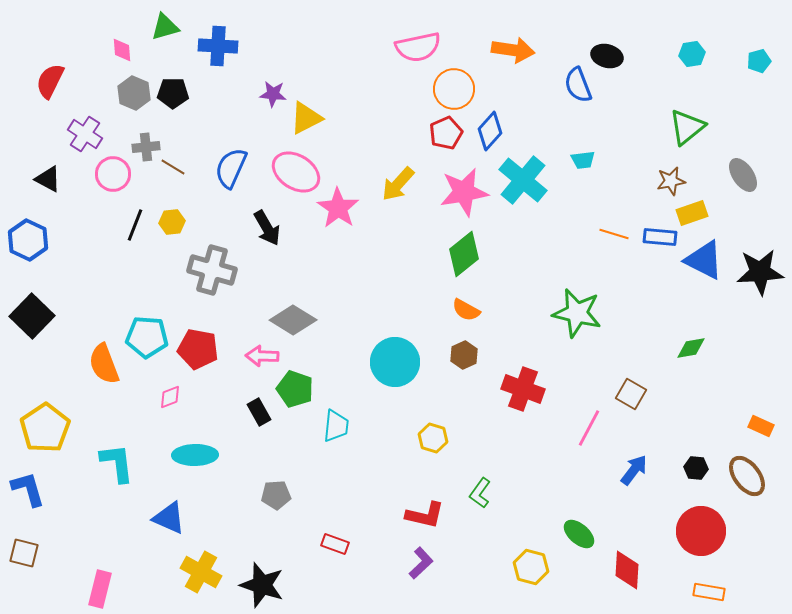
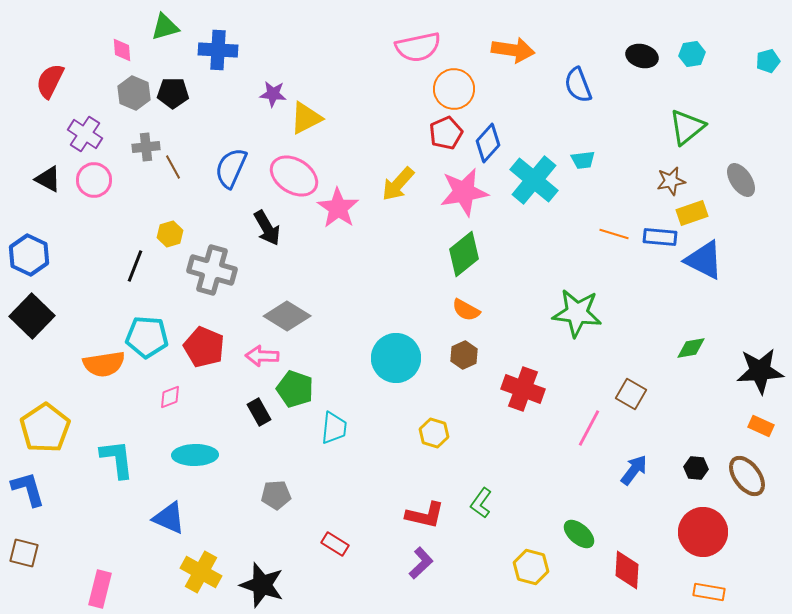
blue cross at (218, 46): moved 4 px down
black ellipse at (607, 56): moved 35 px right
cyan pentagon at (759, 61): moved 9 px right
blue diamond at (490, 131): moved 2 px left, 12 px down
brown line at (173, 167): rotated 30 degrees clockwise
pink ellipse at (296, 172): moved 2 px left, 4 px down
pink circle at (113, 174): moved 19 px left, 6 px down
gray ellipse at (743, 175): moved 2 px left, 5 px down
cyan cross at (523, 180): moved 11 px right
yellow hexagon at (172, 222): moved 2 px left, 12 px down; rotated 10 degrees counterclockwise
black line at (135, 225): moved 41 px down
blue hexagon at (28, 240): moved 1 px right, 15 px down
black star at (760, 272): moved 99 px down
green star at (577, 313): rotated 6 degrees counterclockwise
gray diamond at (293, 320): moved 6 px left, 4 px up
red pentagon at (198, 349): moved 6 px right, 2 px up; rotated 12 degrees clockwise
cyan circle at (395, 362): moved 1 px right, 4 px up
orange semicircle at (104, 364): rotated 78 degrees counterclockwise
cyan trapezoid at (336, 426): moved 2 px left, 2 px down
yellow hexagon at (433, 438): moved 1 px right, 5 px up
cyan L-shape at (117, 463): moved 4 px up
green L-shape at (480, 493): moved 1 px right, 10 px down
red circle at (701, 531): moved 2 px right, 1 px down
red rectangle at (335, 544): rotated 12 degrees clockwise
